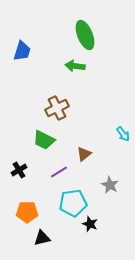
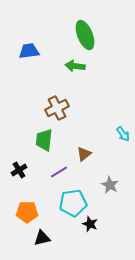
blue trapezoid: moved 7 px right; rotated 115 degrees counterclockwise
green trapezoid: rotated 70 degrees clockwise
